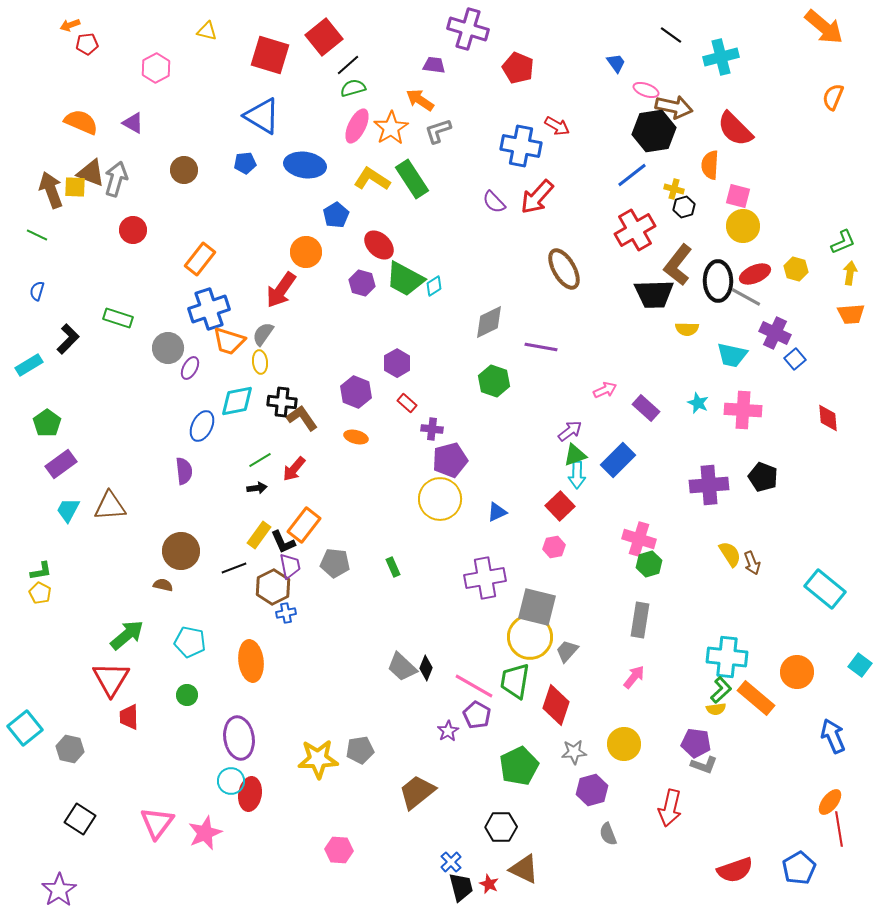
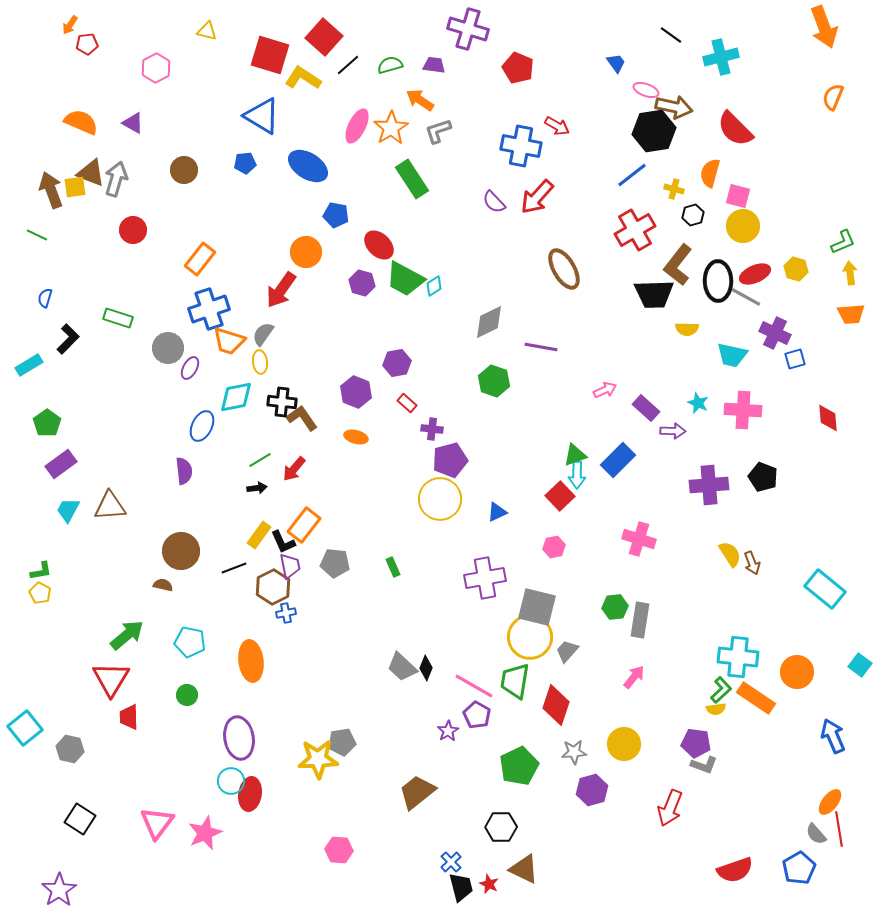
orange arrow at (70, 25): rotated 36 degrees counterclockwise
orange arrow at (824, 27): rotated 30 degrees clockwise
red square at (324, 37): rotated 9 degrees counterclockwise
green semicircle at (353, 88): moved 37 px right, 23 px up
blue ellipse at (305, 165): moved 3 px right, 1 px down; rotated 24 degrees clockwise
orange semicircle at (710, 165): moved 8 px down; rotated 12 degrees clockwise
yellow L-shape at (372, 179): moved 69 px left, 101 px up
yellow square at (75, 187): rotated 10 degrees counterclockwise
black hexagon at (684, 207): moved 9 px right, 8 px down
blue pentagon at (336, 215): rotated 30 degrees counterclockwise
yellow arrow at (850, 273): rotated 15 degrees counterclockwise
blue semicircle at (37, 291): moved 8 px right, 7 px down
blue square at (795, 359): rotated 25 degrees clockwise
purple hexagon at (397, 363): rotated 20 degrees clockwise
cyan diamond at (237, 401): moved 1 px left, 4 px up
purple arrow at (570, 431): moved 103 px right; rotated 40 degrees clockwise
red square at (560, 506): moved 10 px up
green hexagon at (649, 564): moved 34 px left, 43 px down; rotated 10 degrees clockwise
cyan cross at (727, 657): moved 11 px right
orange rectangle at (756, 698): rotated 6 degrees counterclockwise
gray pentagon at (360, 750): moved 18 px left, 8 px up
red arrow at (670, 808): rotated 9 degrees clockwise
gray semicircle at (608, 834): moved 208 px right; rotated 20 degrees counterclockwise
